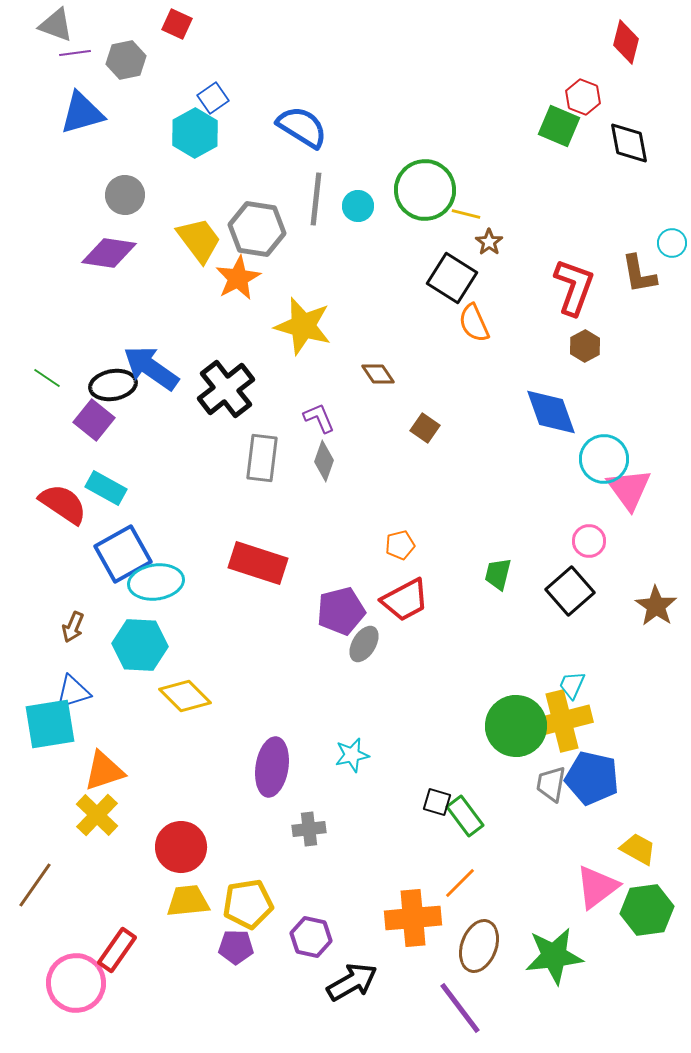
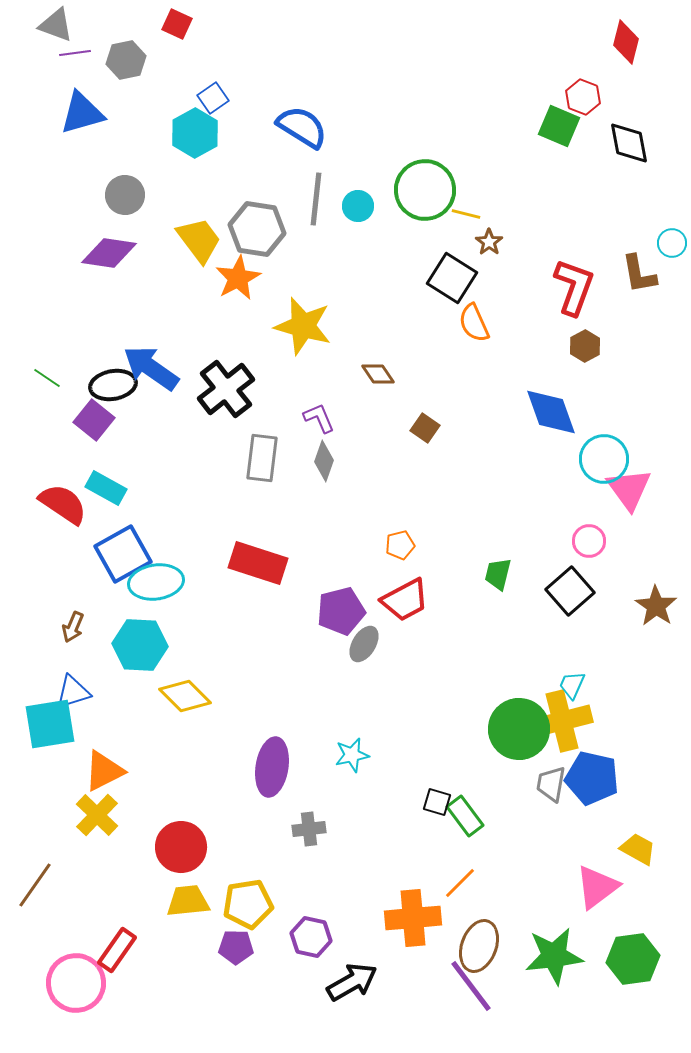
green circle at (516, 726): moved 3 px right, 3 px down
orange triangle at (104, 771): rotated 9 degrees counterclockwise
green hexagon at (647, 910): moved 14 px left, 49 px down
purple line at (460, 1008): moved 11 px right, 22 px up
